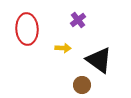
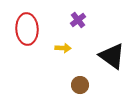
black triangle: moved 13 px right, 4 px up
brown circle: moved 2 px left
